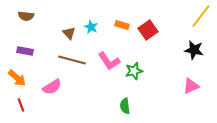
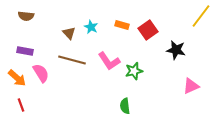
black star: moved 18 px left
pink semicircle: moved 11 px left, 14 px up; rotated 90 degrees counterclockwise
